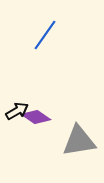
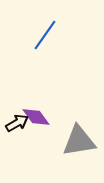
black arrow: moved 12 px down
purple diamond: rotated 20 degrees clockwise
